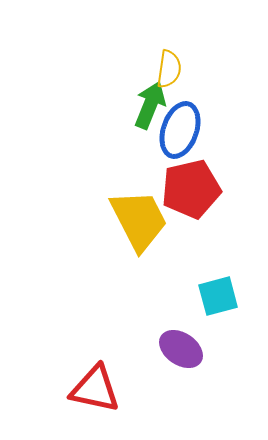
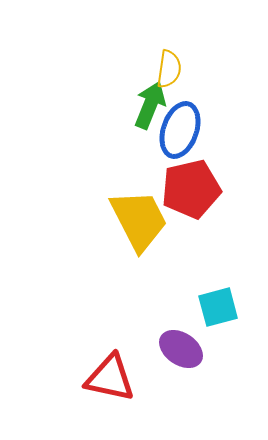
cyan square: moved 11 px down
red triangle: moved 15 px right, 11 px up
